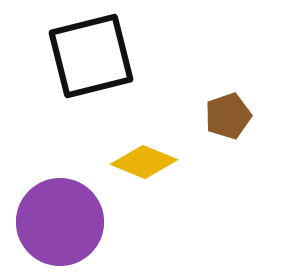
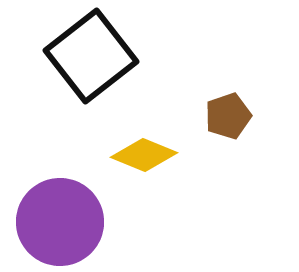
black square: rotated 24 degrees counterclockwise
yellow diamond: moved 7 px up
